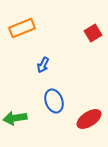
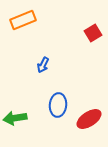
orange rectangle: moved 1 px right, 8 px up
blue ellipse: moved 4 px right, 4 px down; rotated 25 degrees clockwise
